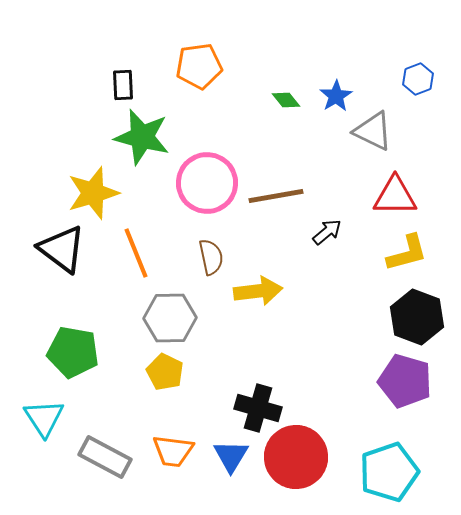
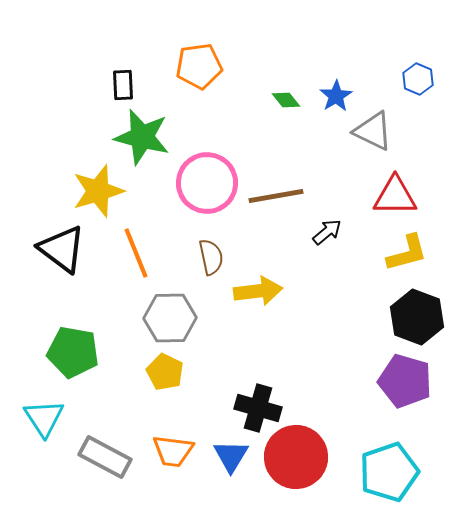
blue hexagon: rotated 16 degrees counterclockwise
yellow star: moved 5 px right, 2 px up
